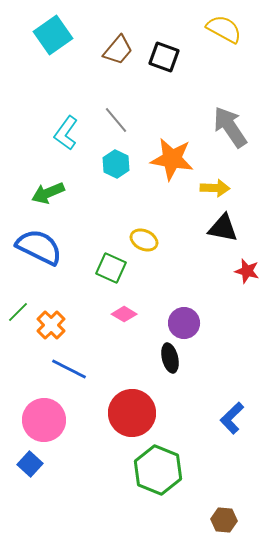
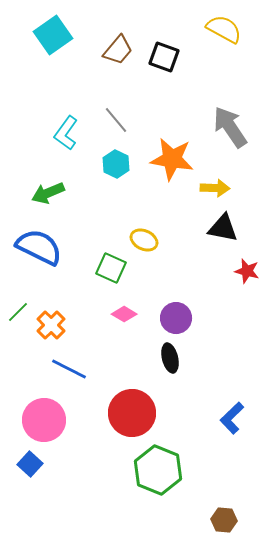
purple circle: moved 8 px left, 5 px up
